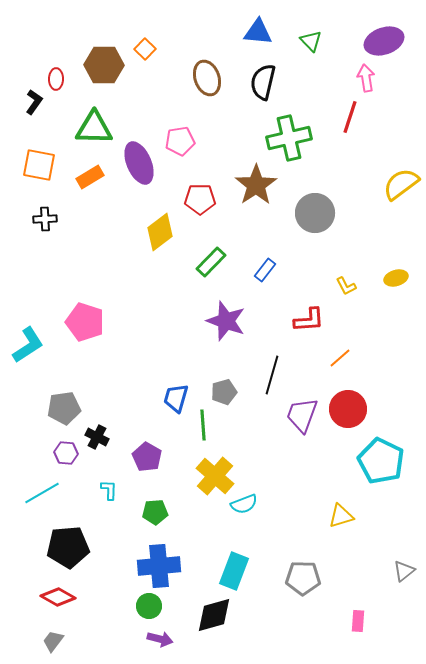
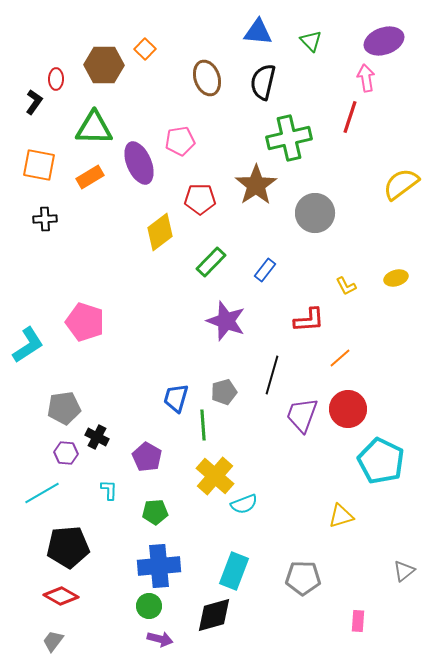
red diamond at (58, 597): moved 3 px right, 1 px up
